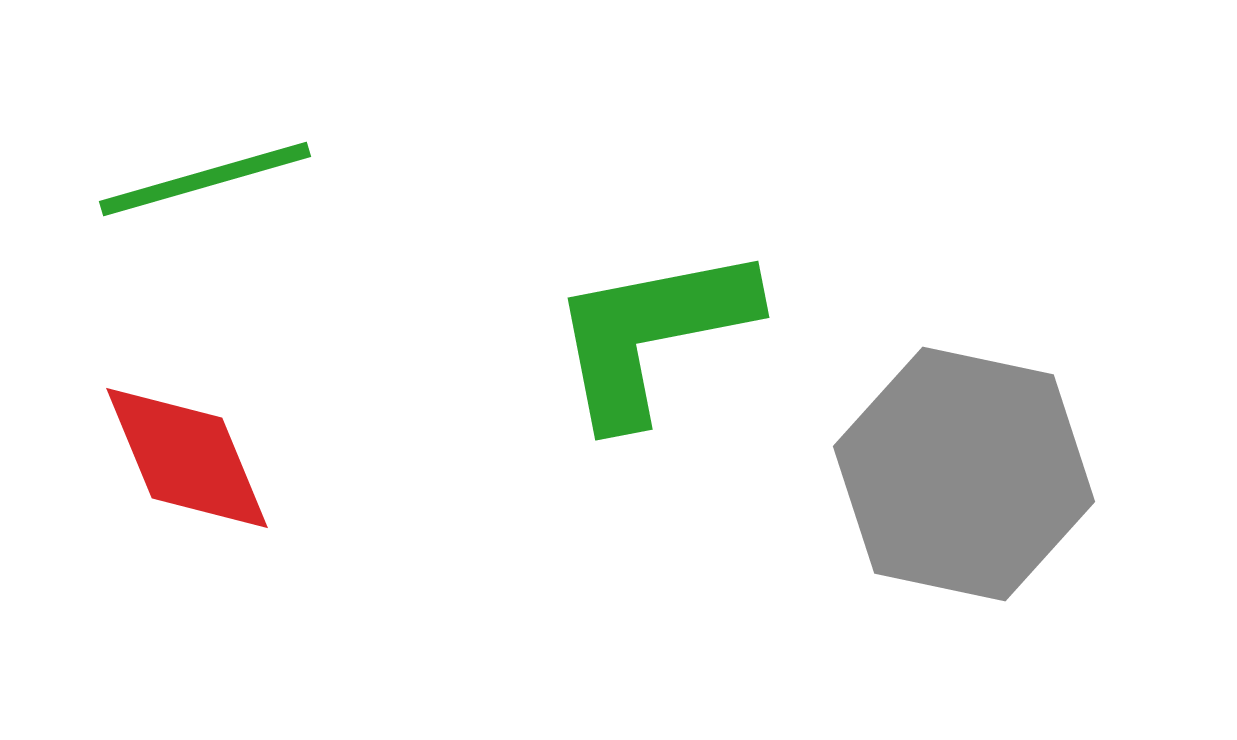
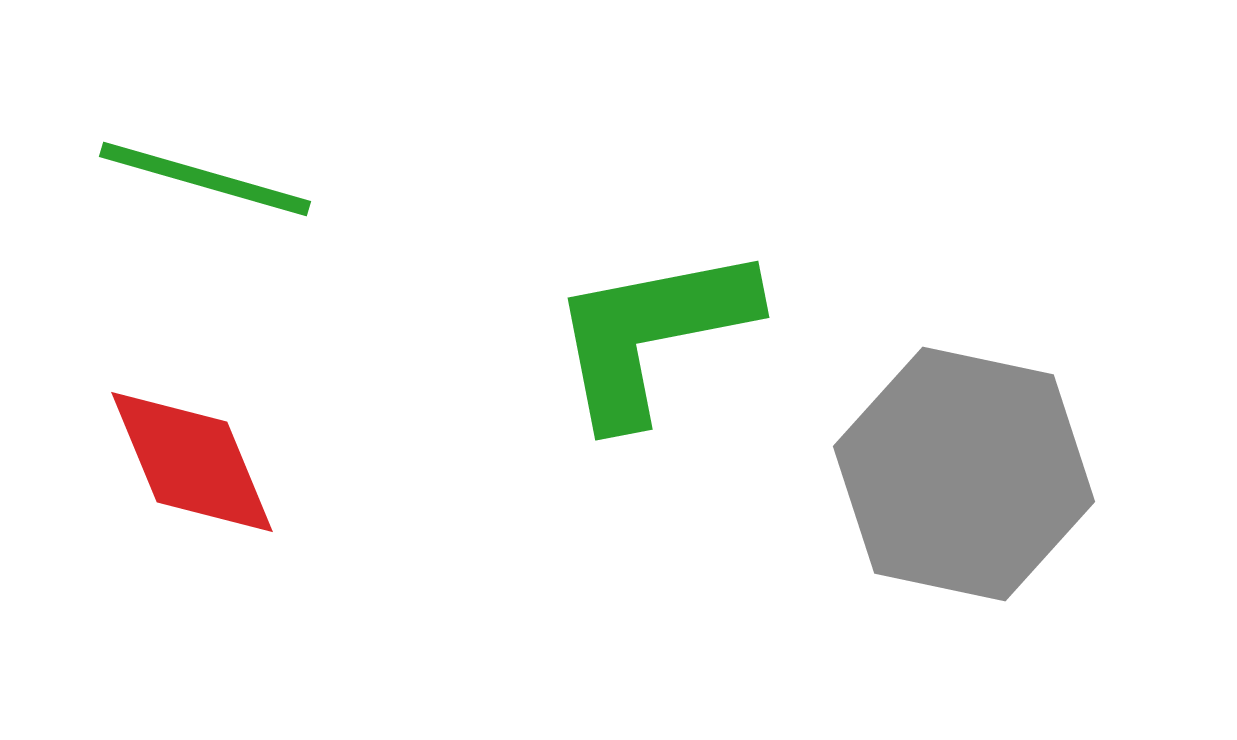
green line: rotated 32 degrees clockwise
red diamond: moved 5 px right, 4 px down
